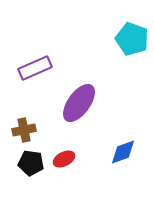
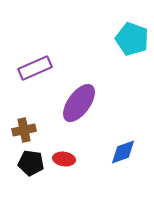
red ellipse: rotated 35 degrees clockwise
